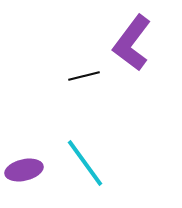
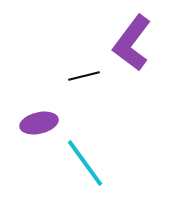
purple ellipse: moved 15 px right, 47 px up
